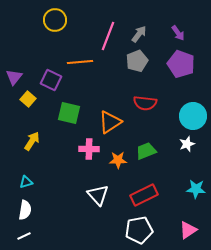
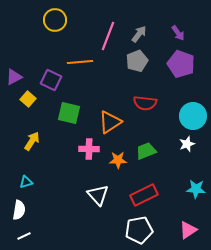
purple triangle: rotated 24 degrees clockwise
white semicircle: moved 6 px left
